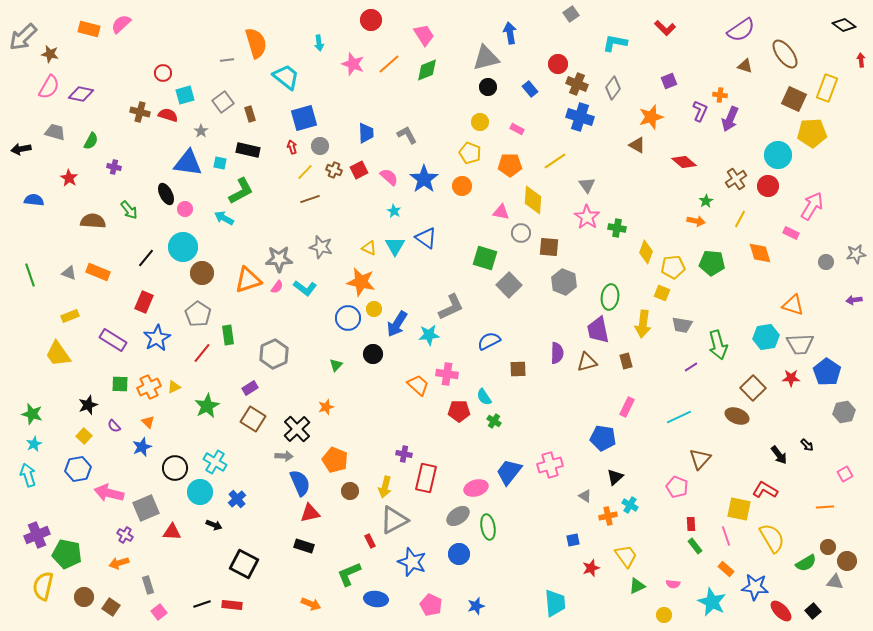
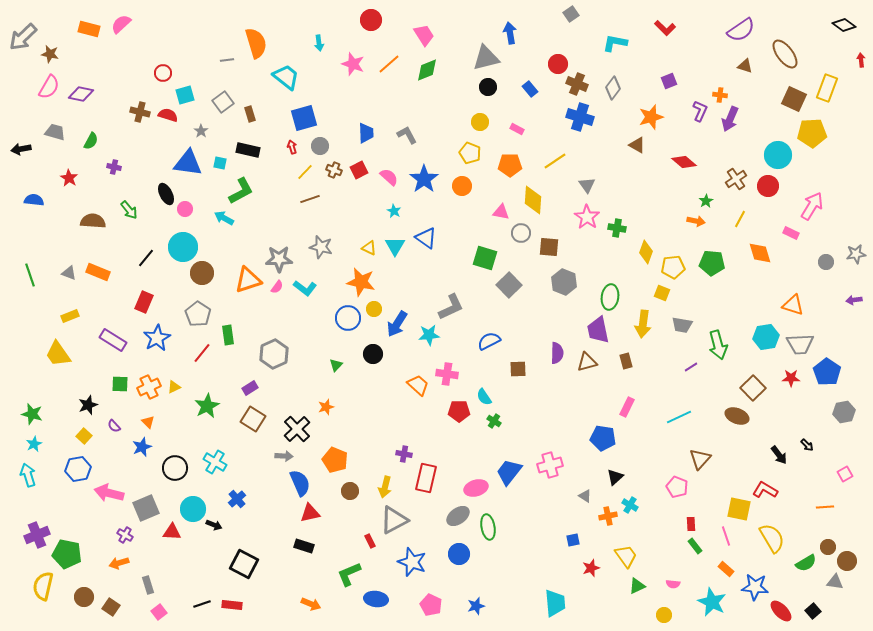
cyan circle at (200, 492): moved 7 px left, 17 px down
